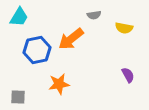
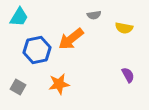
gray square: moved 10 px up; rotated 28 degrees clockwise
